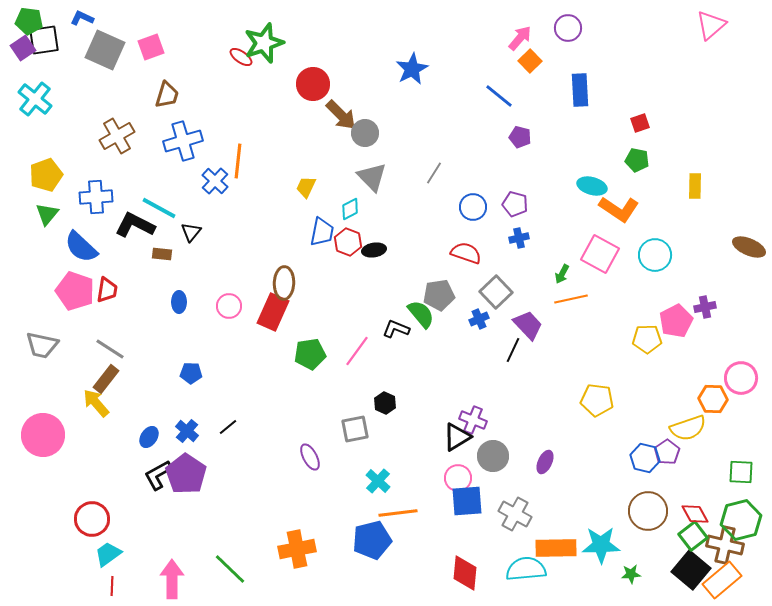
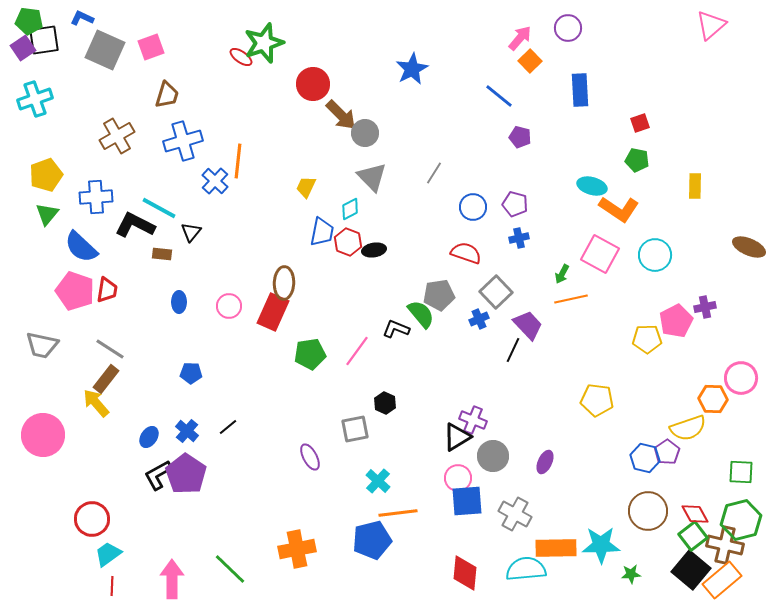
cyan cross at (35, 99): rotated 32 degrees clockwise
